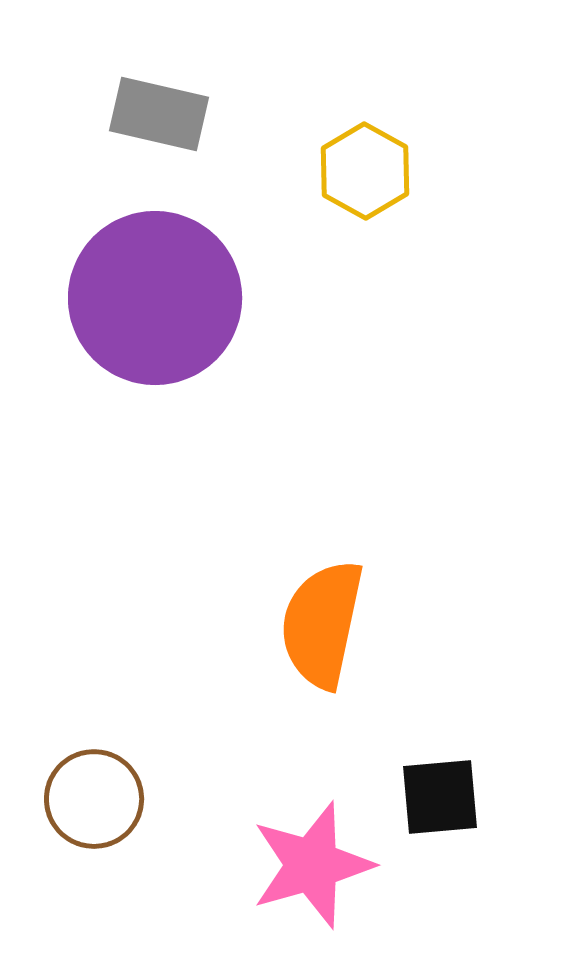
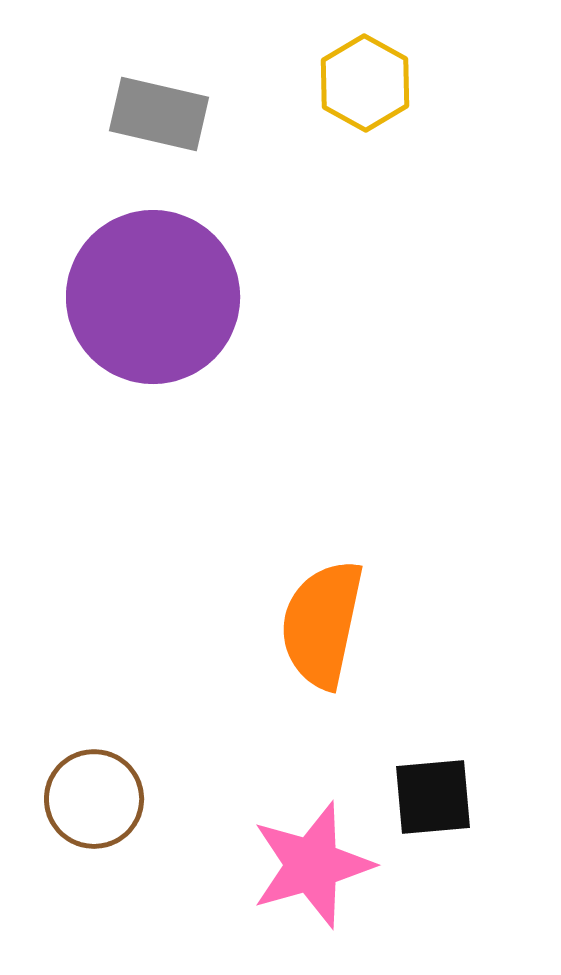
yellow hexagon: moved 88 px up
purple circle: moved 2 px left, 1 px up
black square: moved 7 px left
